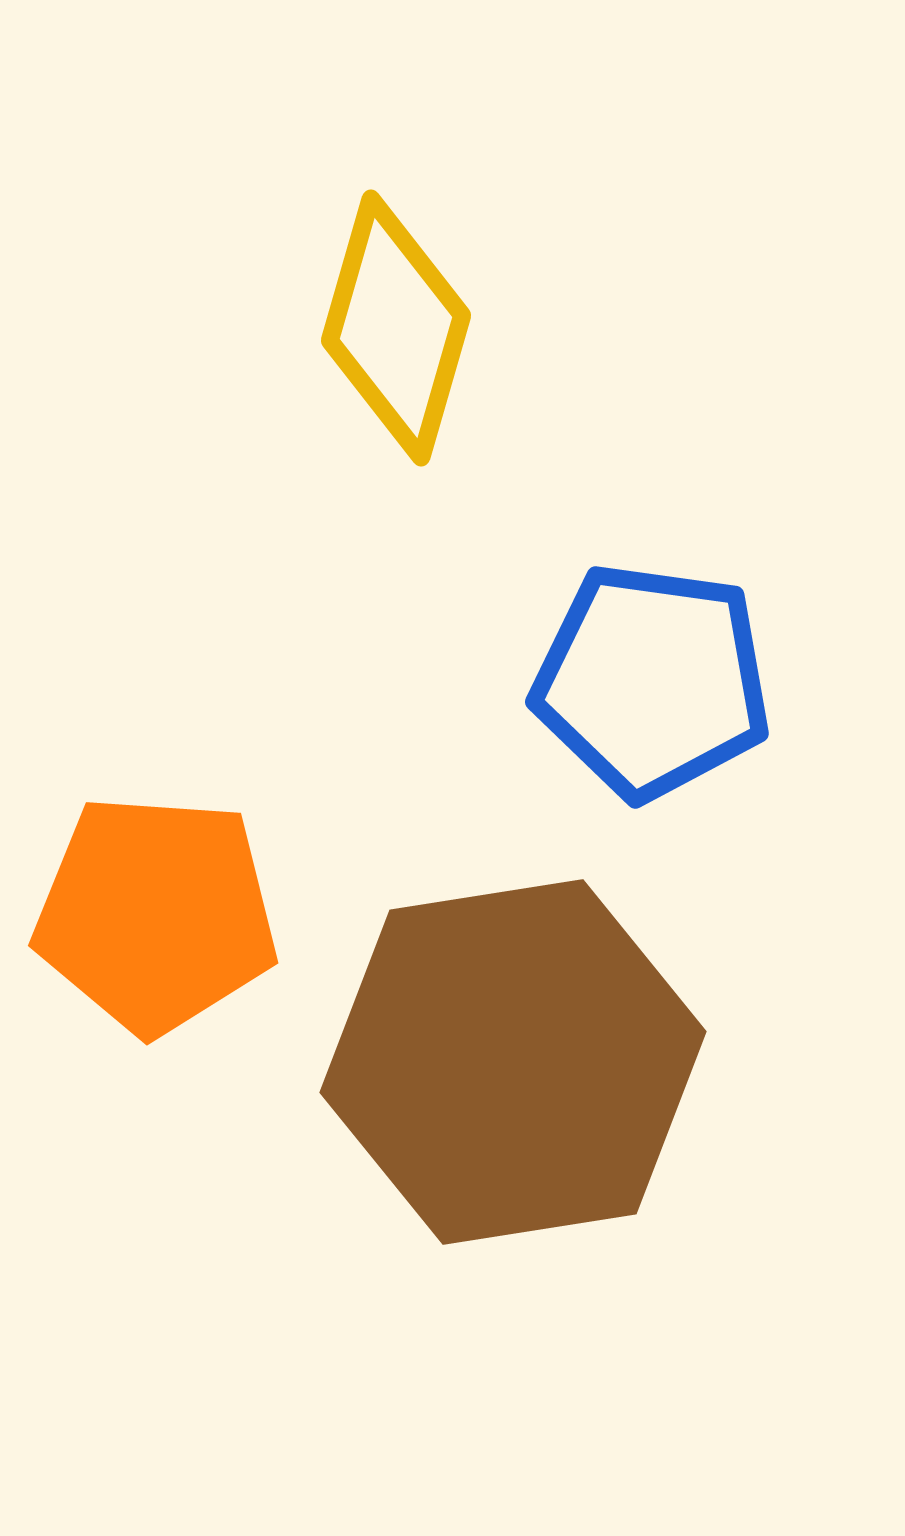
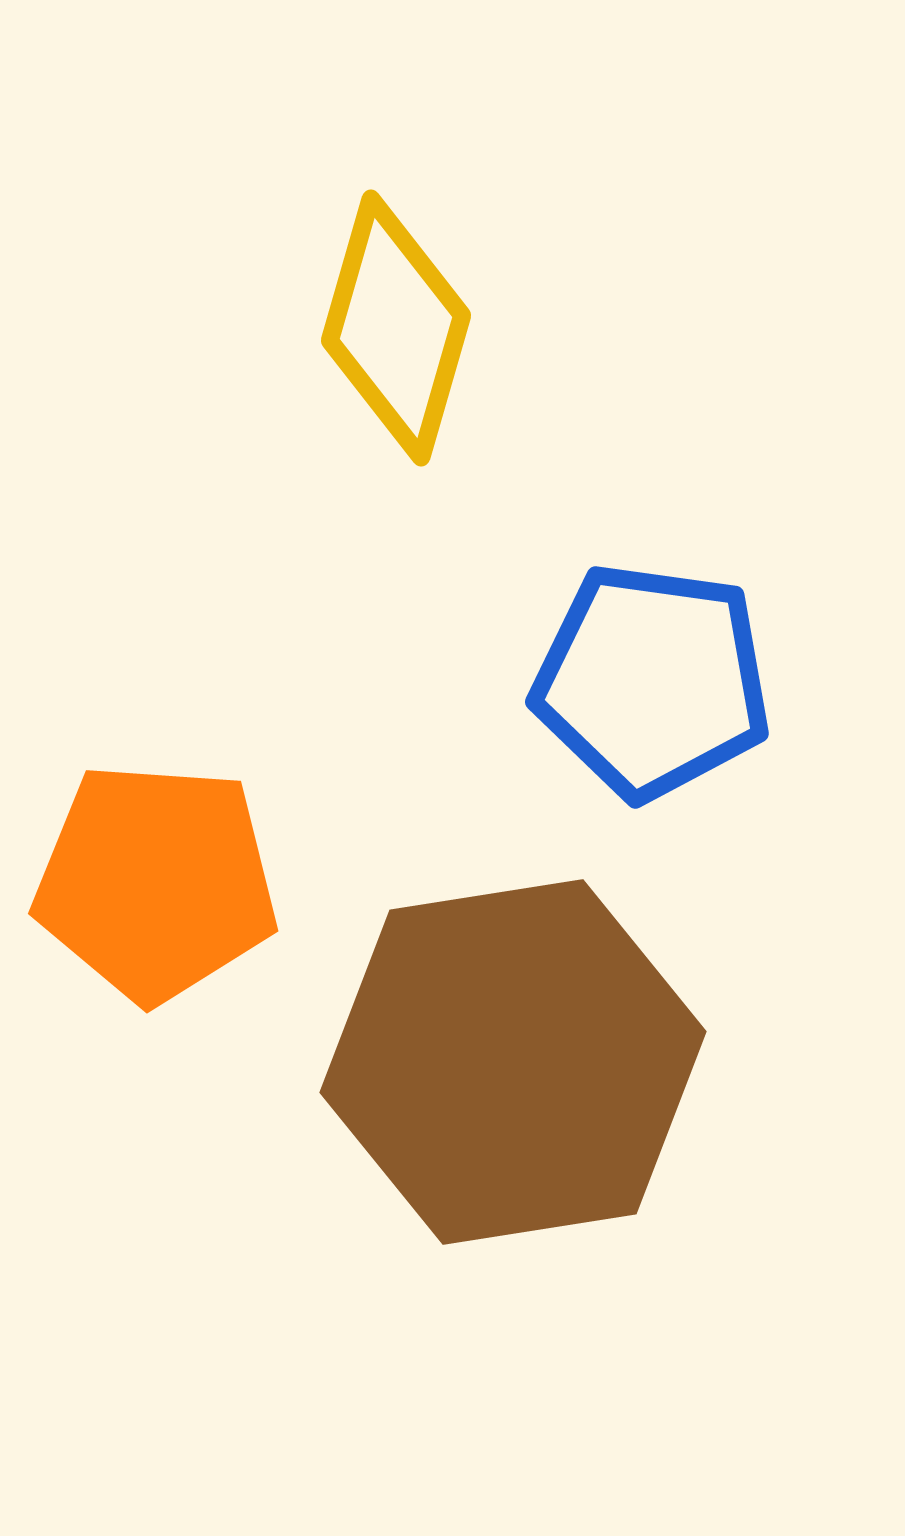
orange pentagon: moved 32 px up
